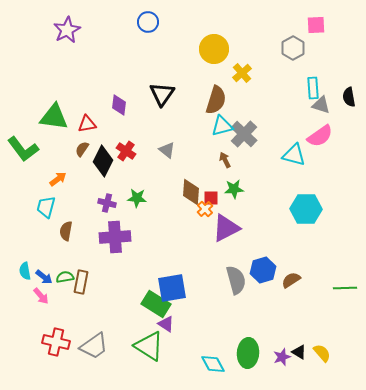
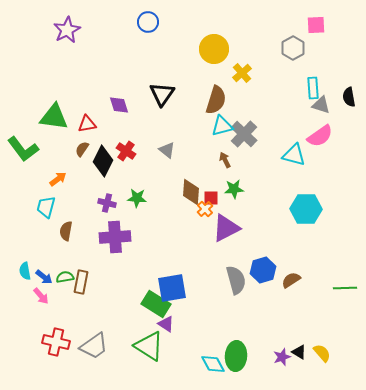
purple diamond at (119, 105): rotated 25 degrees counterclockwise
green ellipse at (248, 353): moved 12 px left, 3 px down
